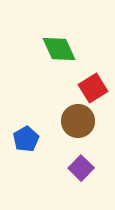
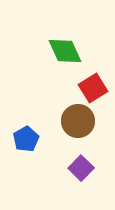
green diamond: moved 6 px right, 2 px down
